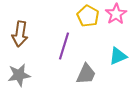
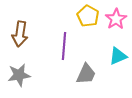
pink star: moved 5 px down
purple line: rotated 12 degrees counterclockwise
